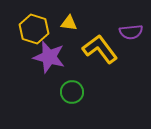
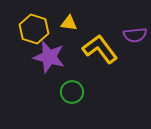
purple semicircle: moved 4 px right, 3 px down
